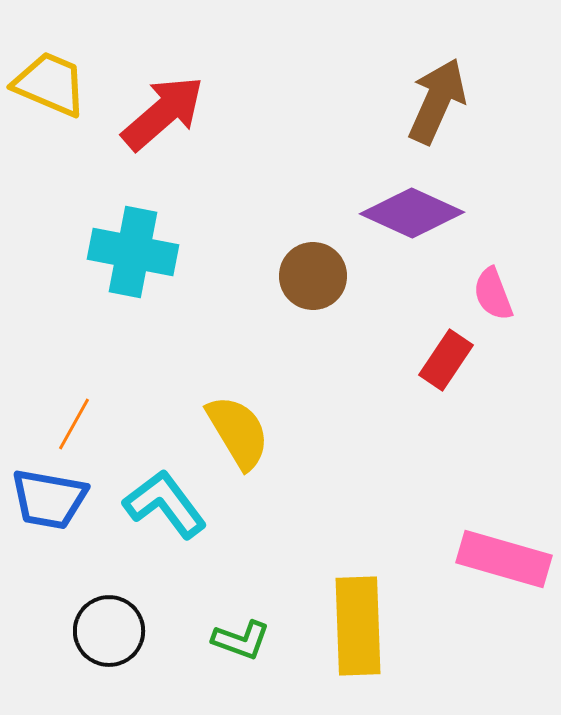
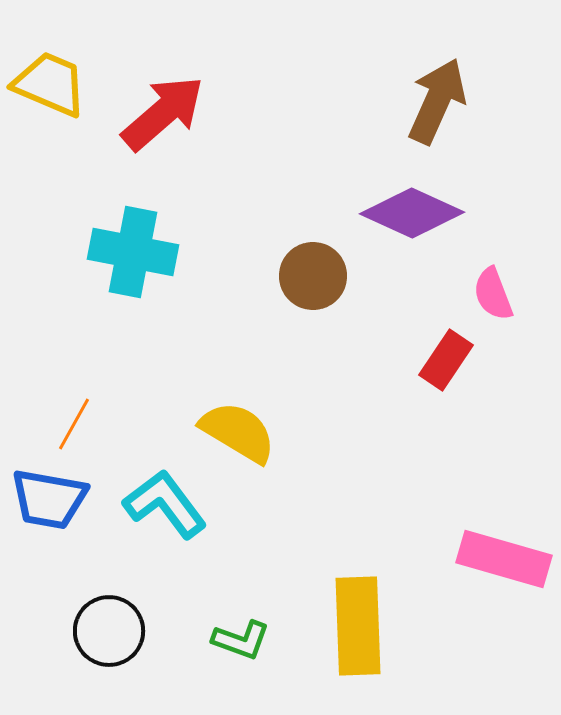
yellow semicircle: rotated 28 degrees counterclockwise
